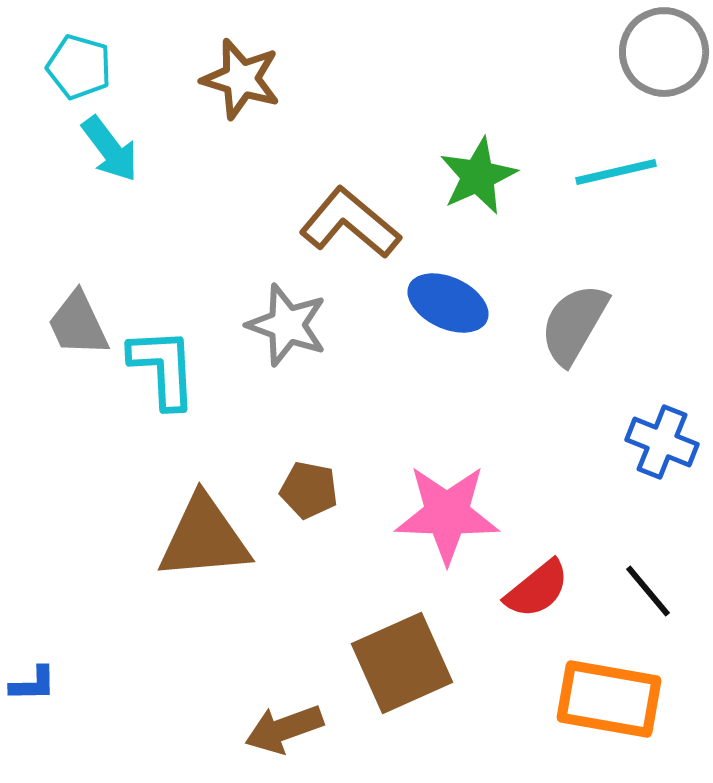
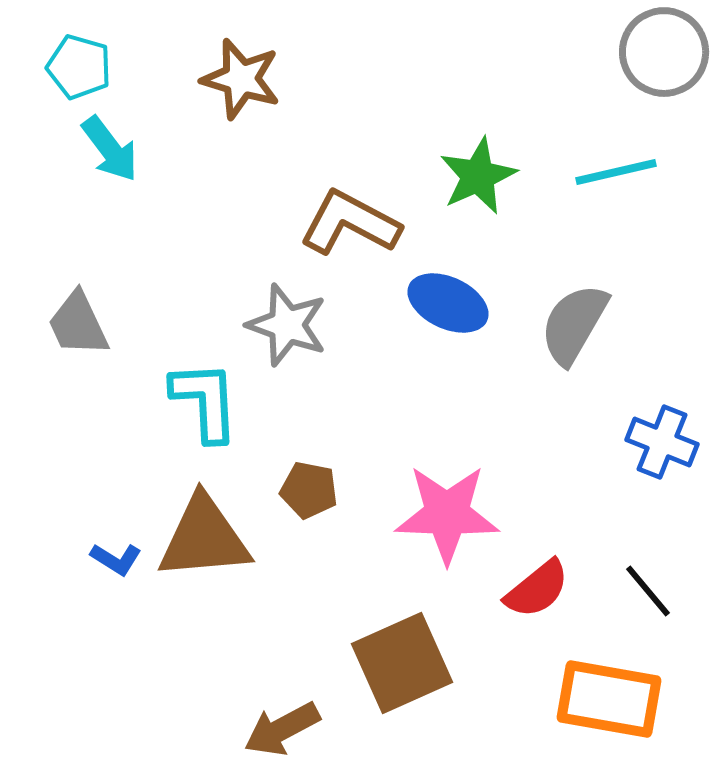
brown L-shape: rotated 12 degrees counterclockwise
cyan L-shape: moved 42 px right, 33 px down
blue L-shape: moved 83 px right, 125 px up; rotated 33 degrees clockwise
brown arrow: moved 2 px left; rotated 8 degrees counterclockwise
